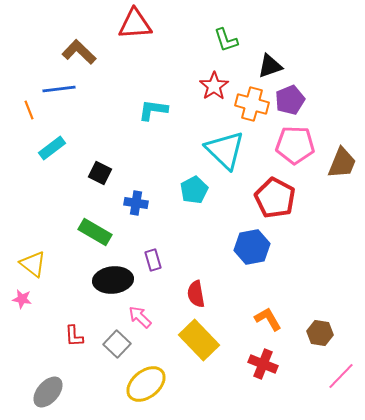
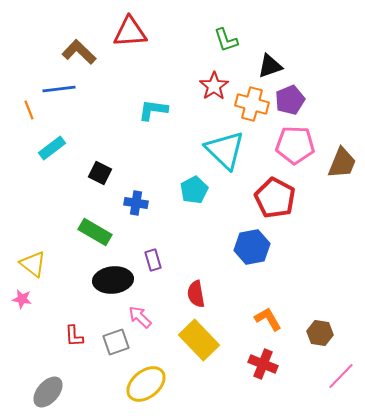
red triangle: moved 5 px left, 8 px down
gray square: moved 1 px left, 2 px up; rotated 28 degrees clockwise
